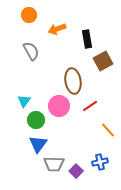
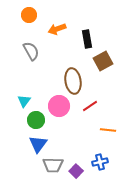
orange line: rotated 42 degrees counterclockwise
gray trapezoid: moved 1 px left, 1 px down
